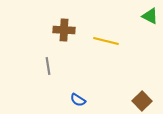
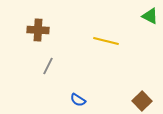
brown cross: moved 26 px left
gray line: rotated 36 degrees clockwise
